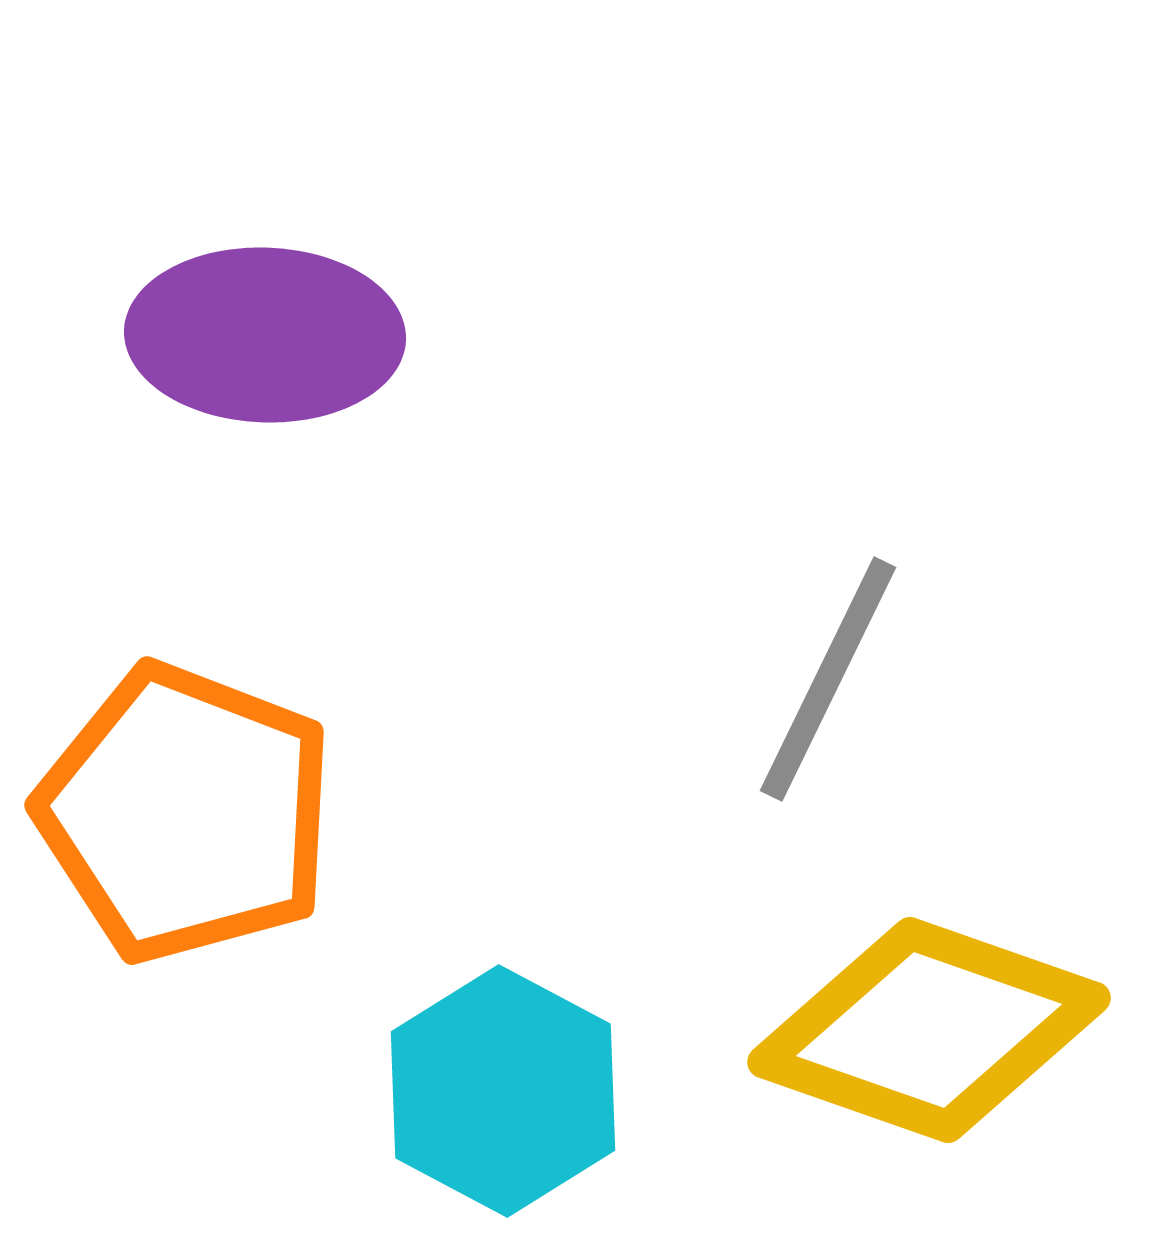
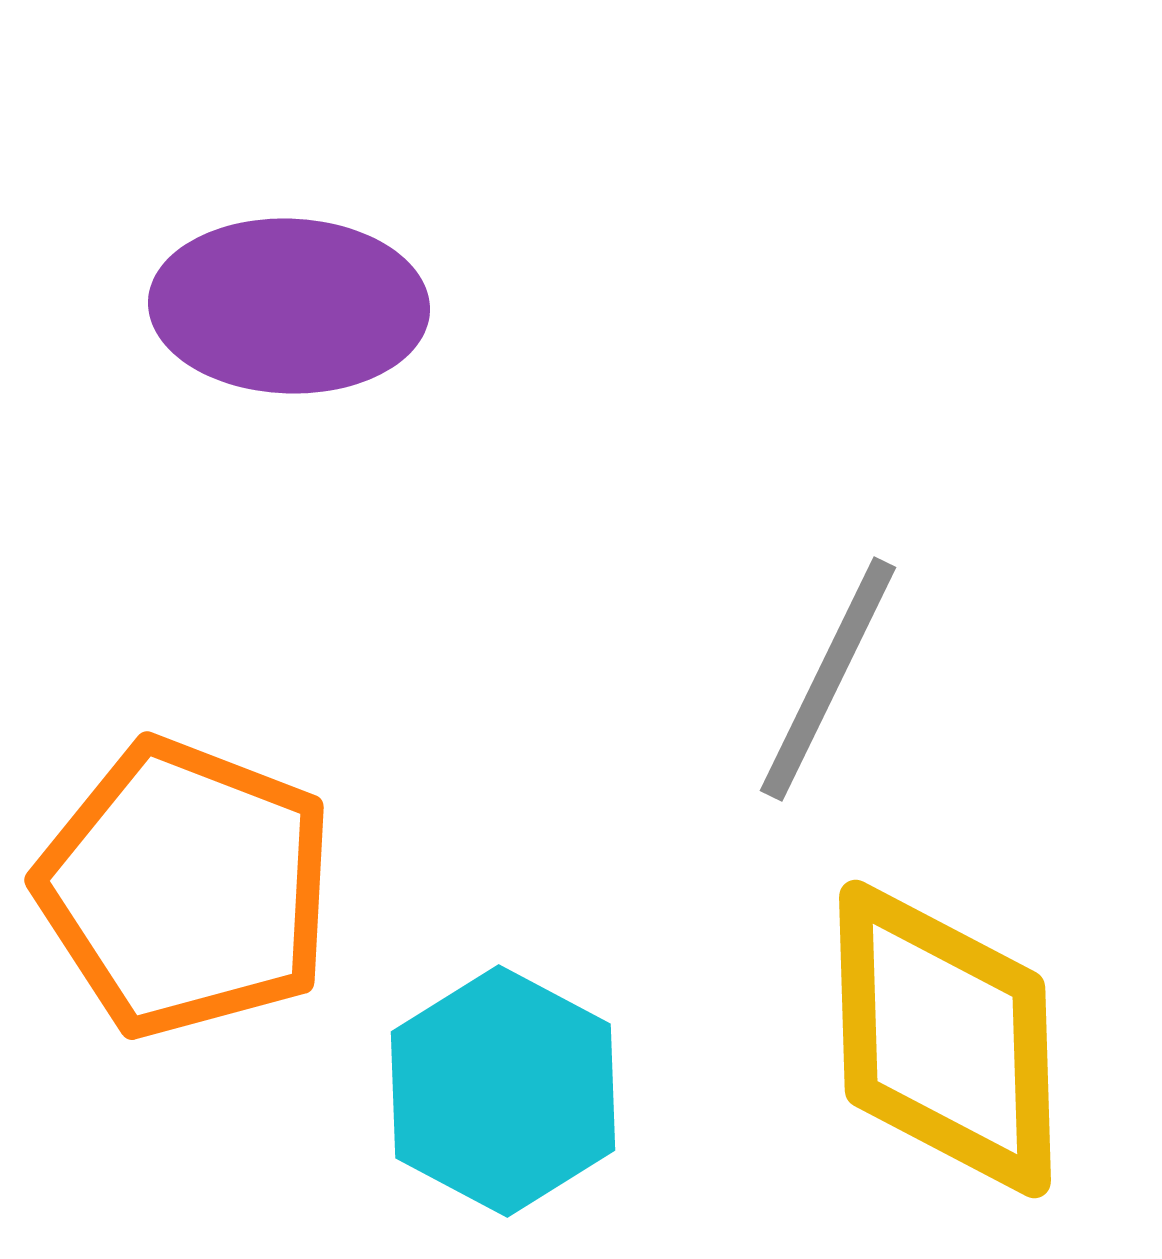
purple ellipse: moved 24 px right, 29 px up
orange pentagon: moved 75 px down
yellow diamond: moved 16 px right, 9 px down; rotated 69 degrees clockwise
